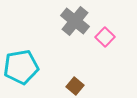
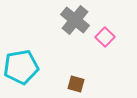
gray cross: moved 1 px up
brown square: moved 1 px right, 2 px up; rotated 24 degrees counterclockwise
